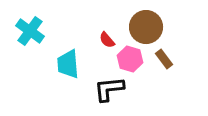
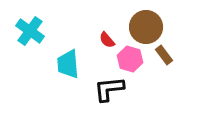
brown rectangle: moved 4 px up
